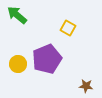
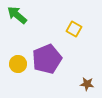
yellow square: moved 6 px right, 1 px down
brown star: moved 1 px right, 2 px up
